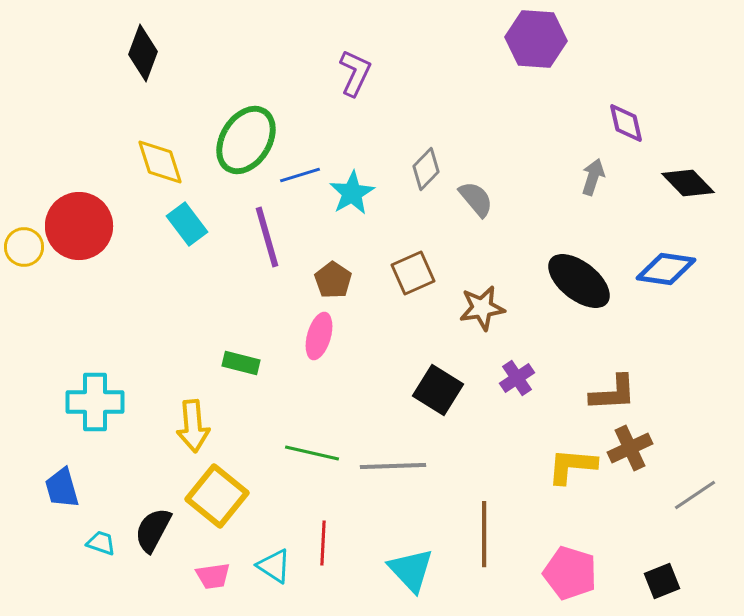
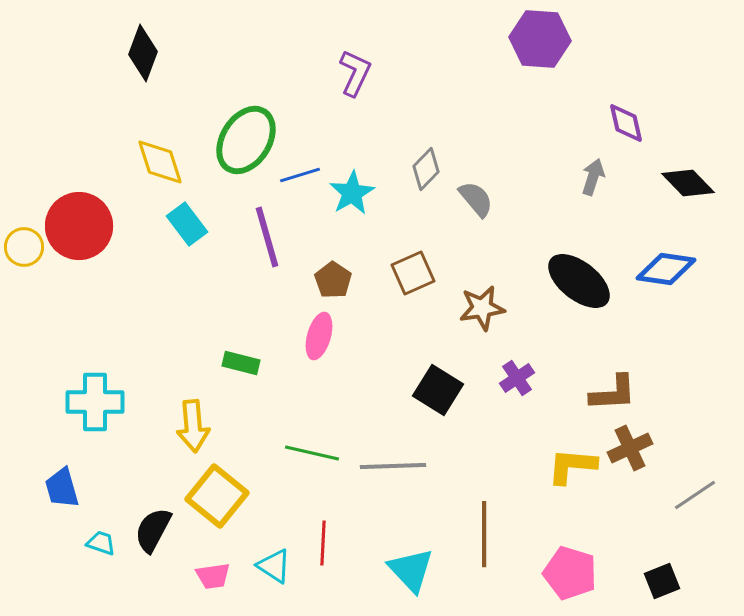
purple hexagon at (536, 39): moved 4 px right
